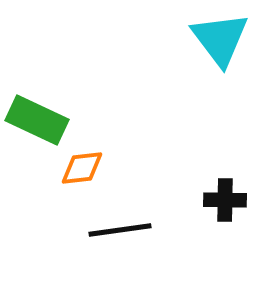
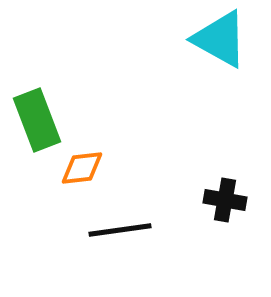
cyan triangle: rotated 24 degrees counterclockwise
green rectangle: rotated 44 degrees clockwise
black cross: rotated 9 degrees clockwise
